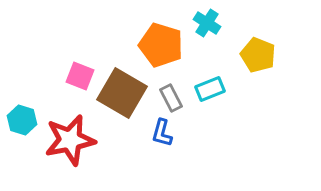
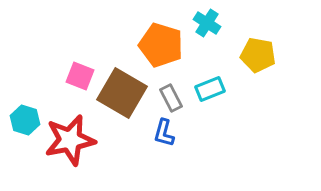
yellow pentagon: rotated 12 degrees counterclockwise
cyan hexagon: moved 3 px right
blue L-shape: moved 2 px right
